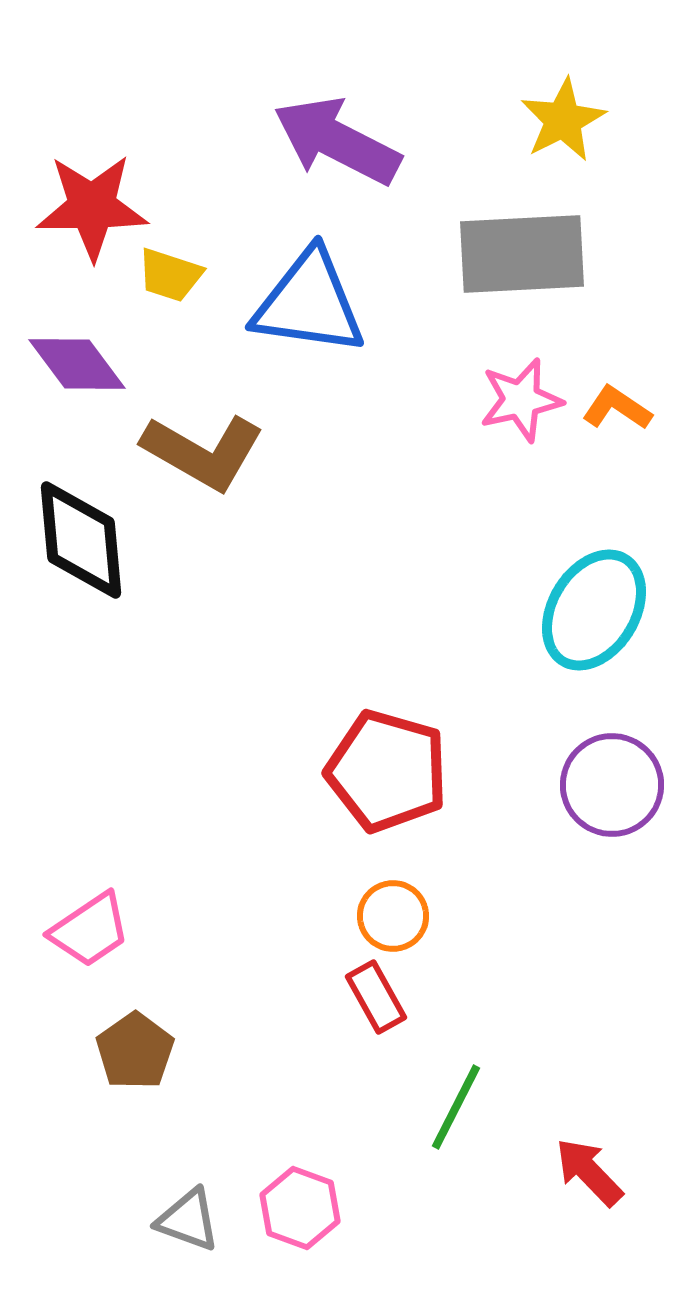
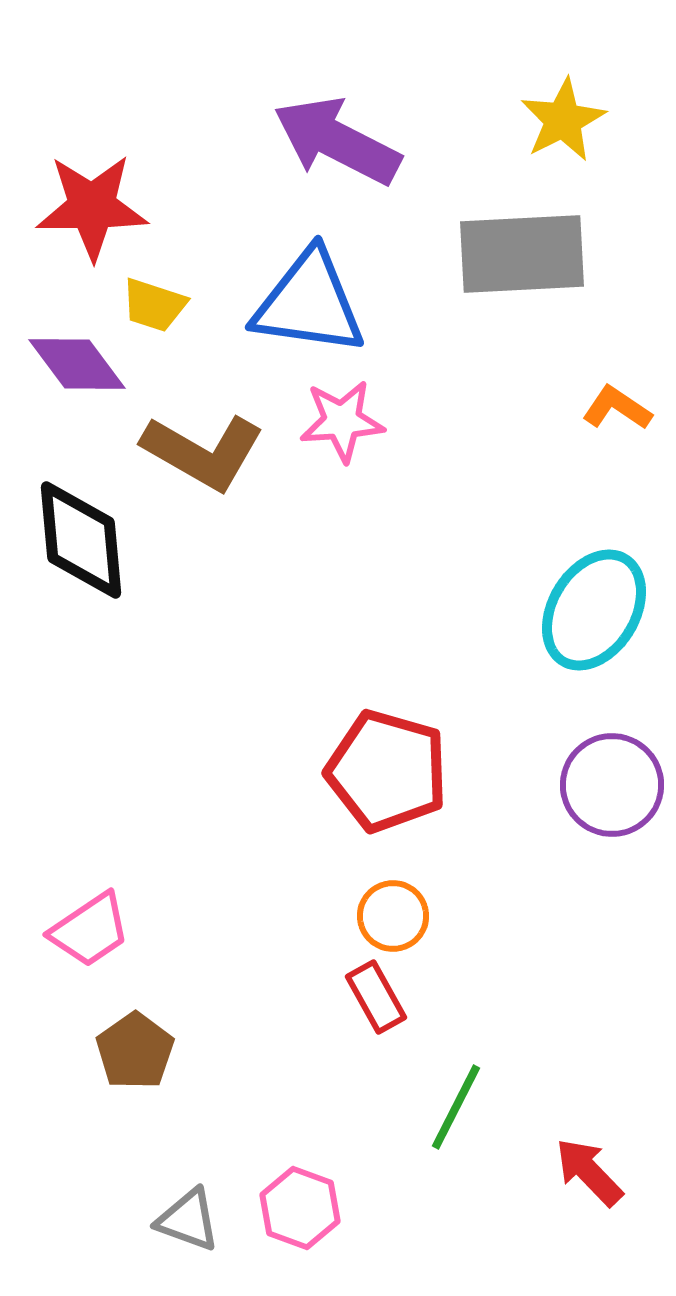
yellow trapezoid: moved 16 px left, 30 px down
pink star: moved 179 px left, 21 px down; rotated 8 degrees clockwise
